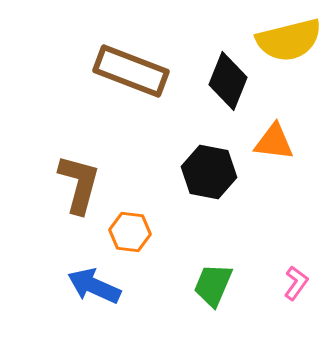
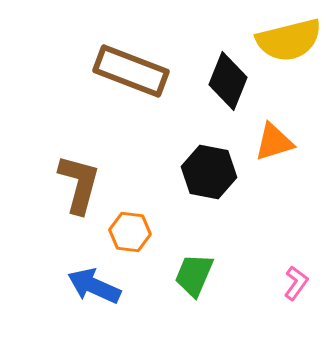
orange triangle: rotated 24 degrees counterclockwise
green trapezoid: moved 19 px left, 10 px up
